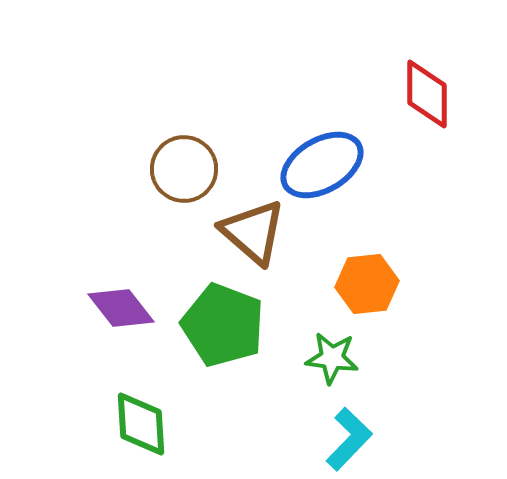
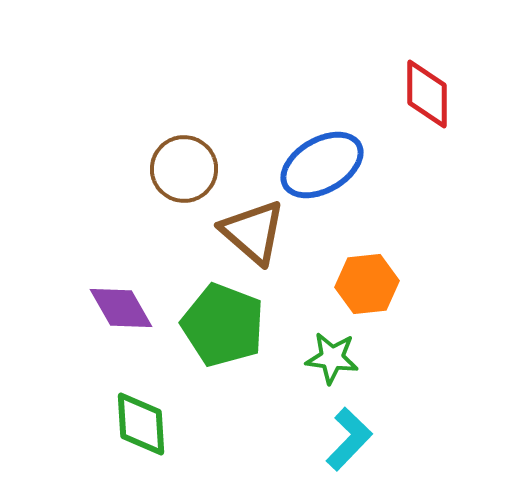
purple diamond: rotated 8 degrees clockwise
